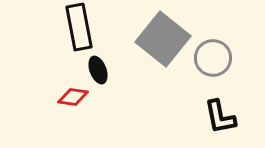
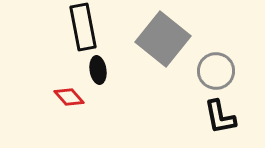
black rectangle: moved 4 px right
gray circle: moved 3 px right, 13 px down
black ellipse: rotated 12 degrees clockwise
red diamond: moved 4 px left; rotated 40 degrees clockwise
